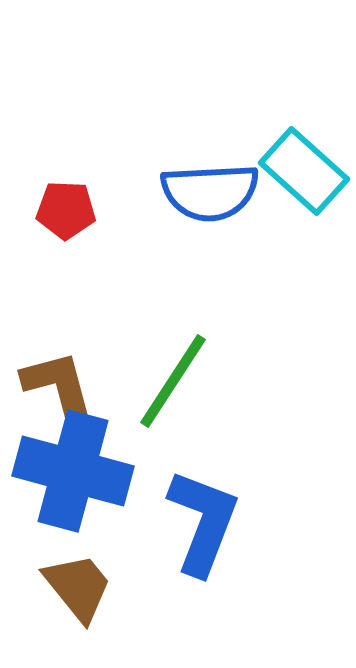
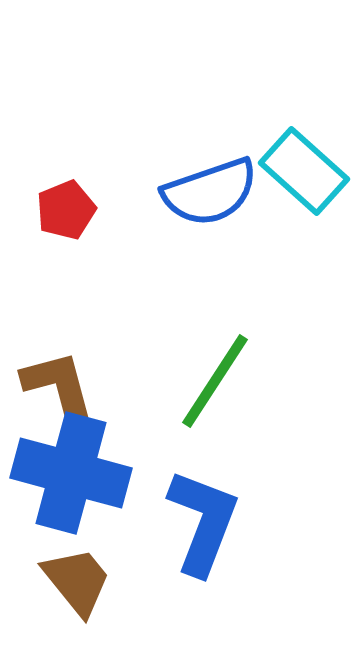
blue semicircle: rotated 16 degrees counterclockwise
red pentagon: rotated 24 degrees counterclockwise
green line: moved 42 px right
blue cross: moved 2 px left, 2 px down
brown trapezoid: moved 1 px left, 6 px up
